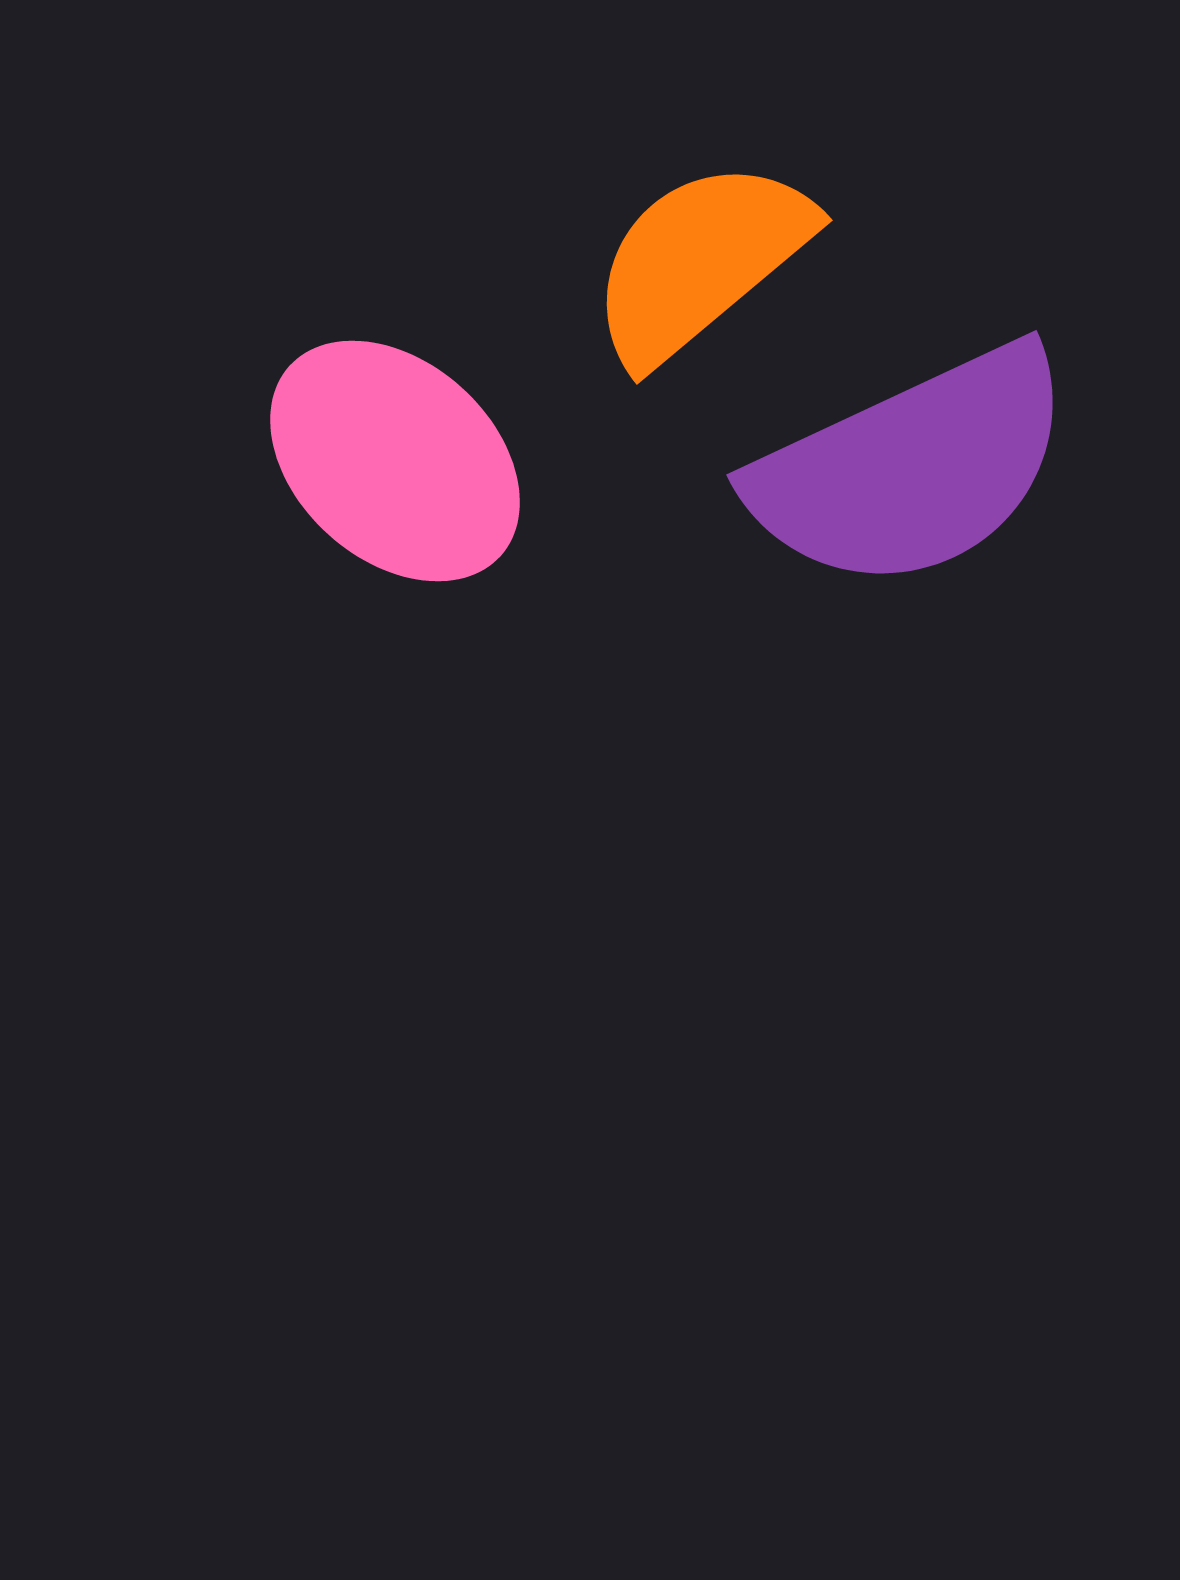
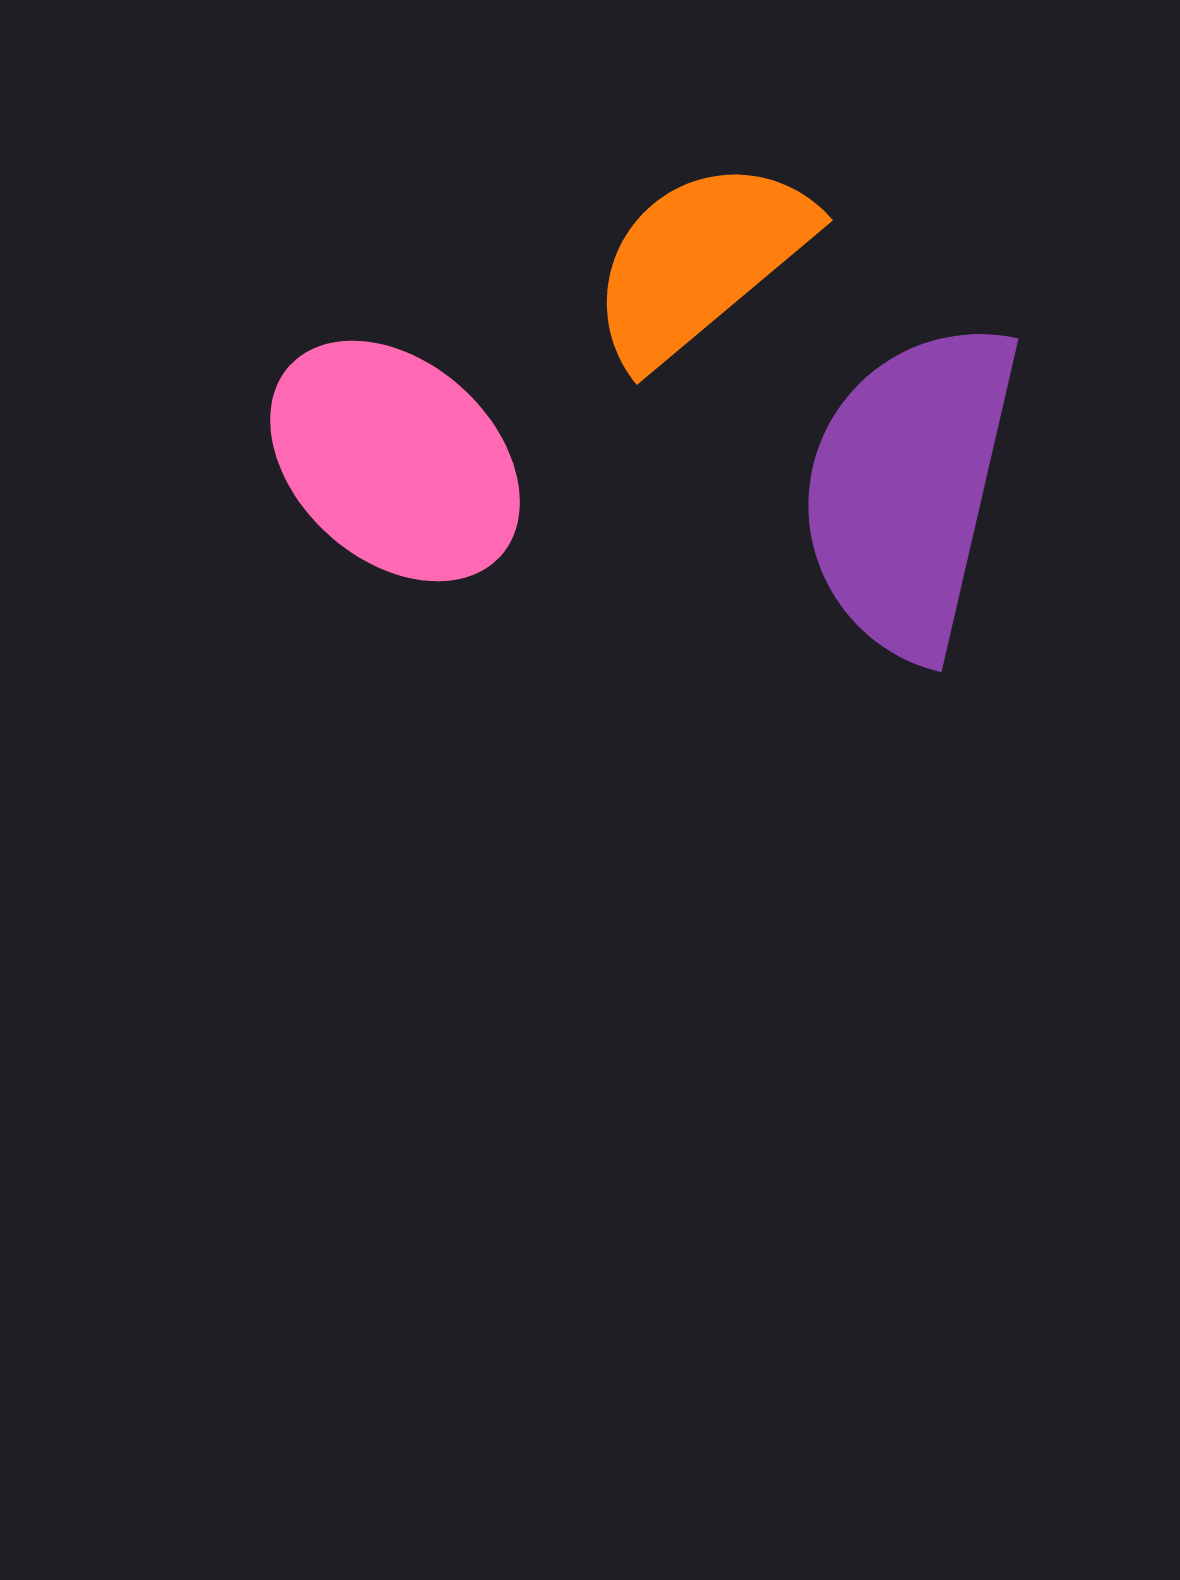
purple semicircle: moved 3 px left, 21 px down; rotated 128 degrees clockwise
